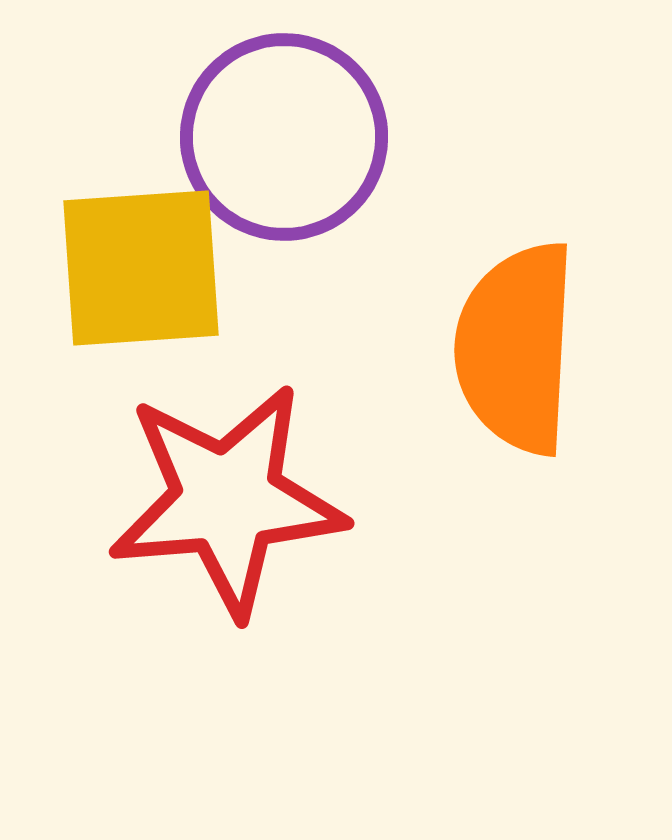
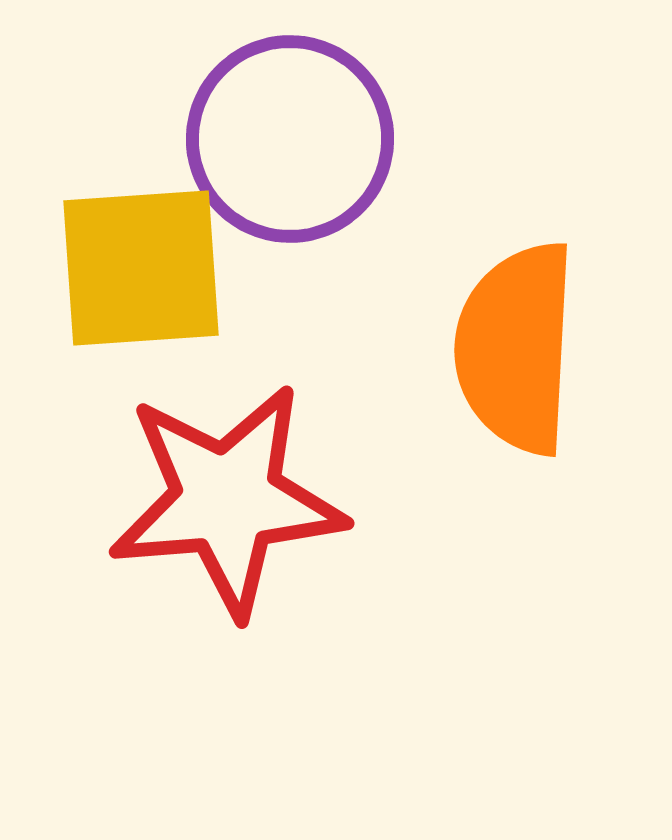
purple circle: moved 6 px right, 2 px down
